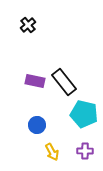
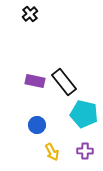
black cross: moved 2 px right, 11 px up
